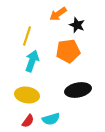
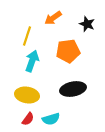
orange arrow: moved 5 px left, 4 px down
black star: moved 10 px right, 1 px up
black ellipse: moved 5 px left, 1 px up
red semicircle: moved 2 px up
